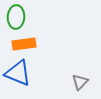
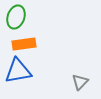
green ellipse: rotated 15 degrees clockwise
blue triangle: moved 2 px up; rotated 32 degrees counterclockwise
